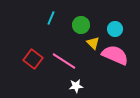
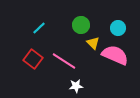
cyan line: moved 12 px left, 10 px down; rotated 24 degrees clockwise
cyan circle: moved 3 px right, 1 px up
